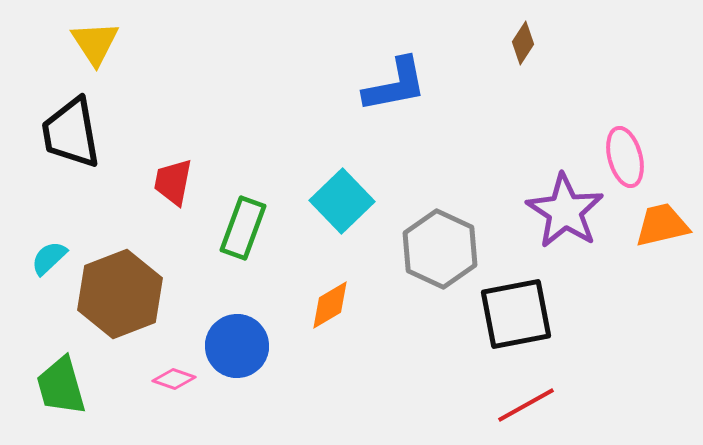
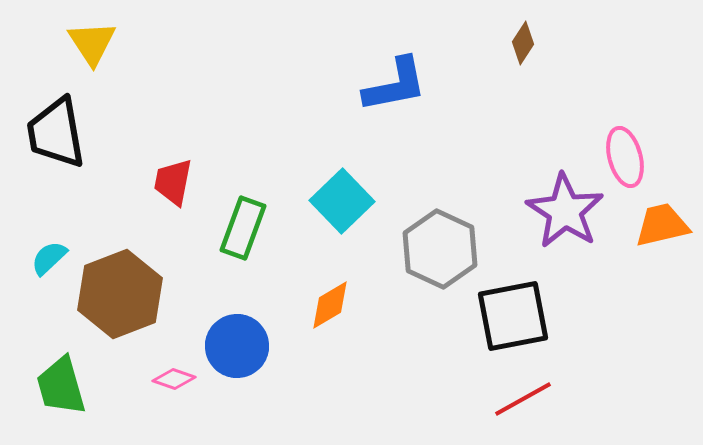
yellow triangle: moved 3 px left
black trapezoid: moved 15 px left
black square: moved 3 px left, 2 px down
red line: moved 3 px left, 6 px up
